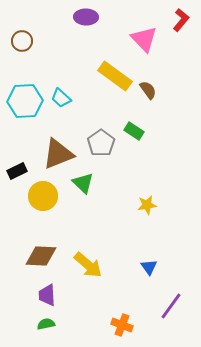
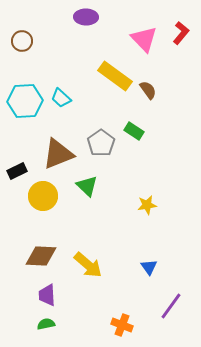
red L-shape: moved 13 px down
green triangle: moved 4 px right, 3 px down
